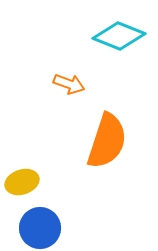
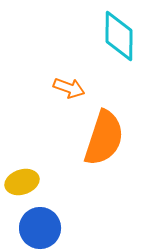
cyan diamond: rotated 69 degrees clockwise
orange arrow: moved 4 px down
orange semicircle: moved 3 px left, 3 px up
